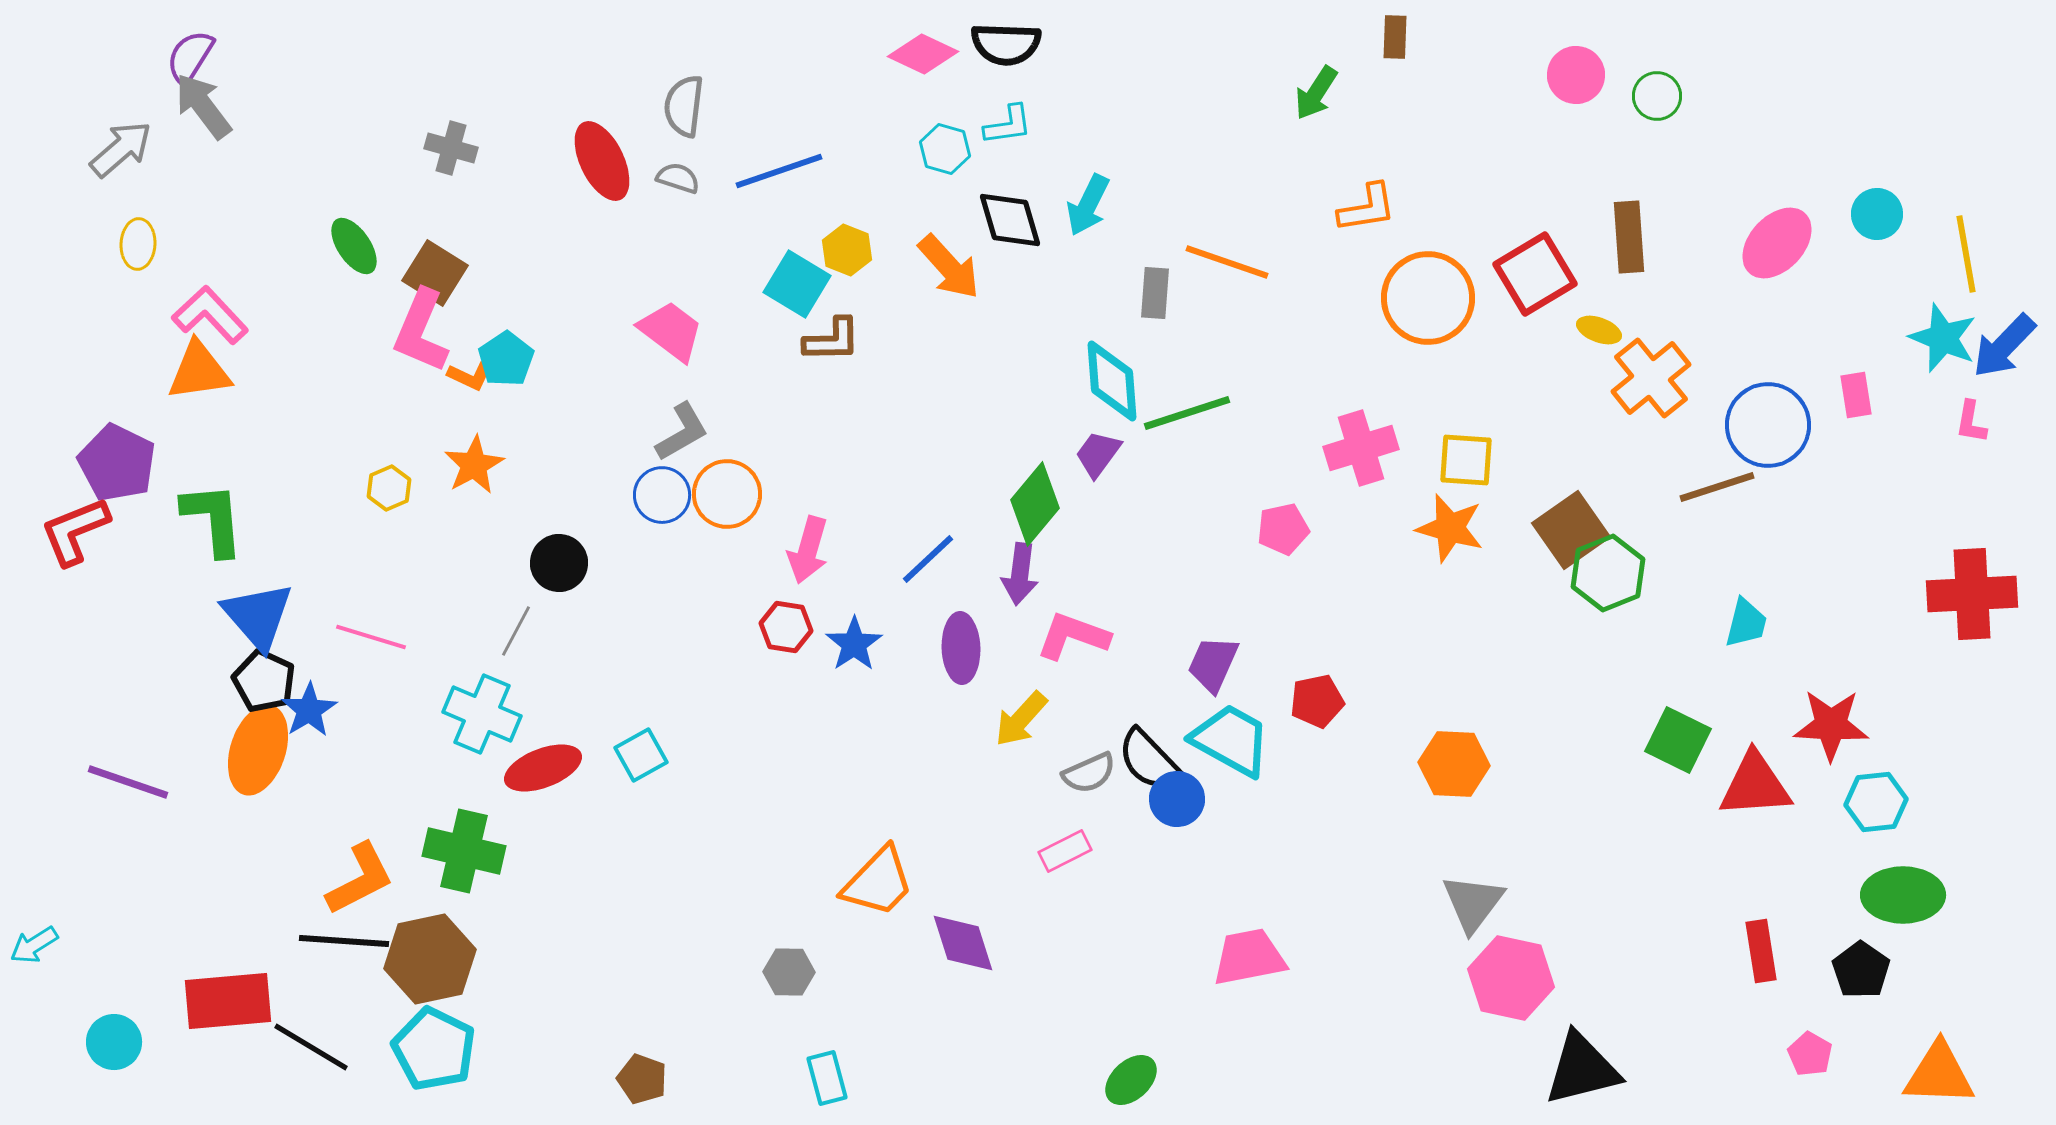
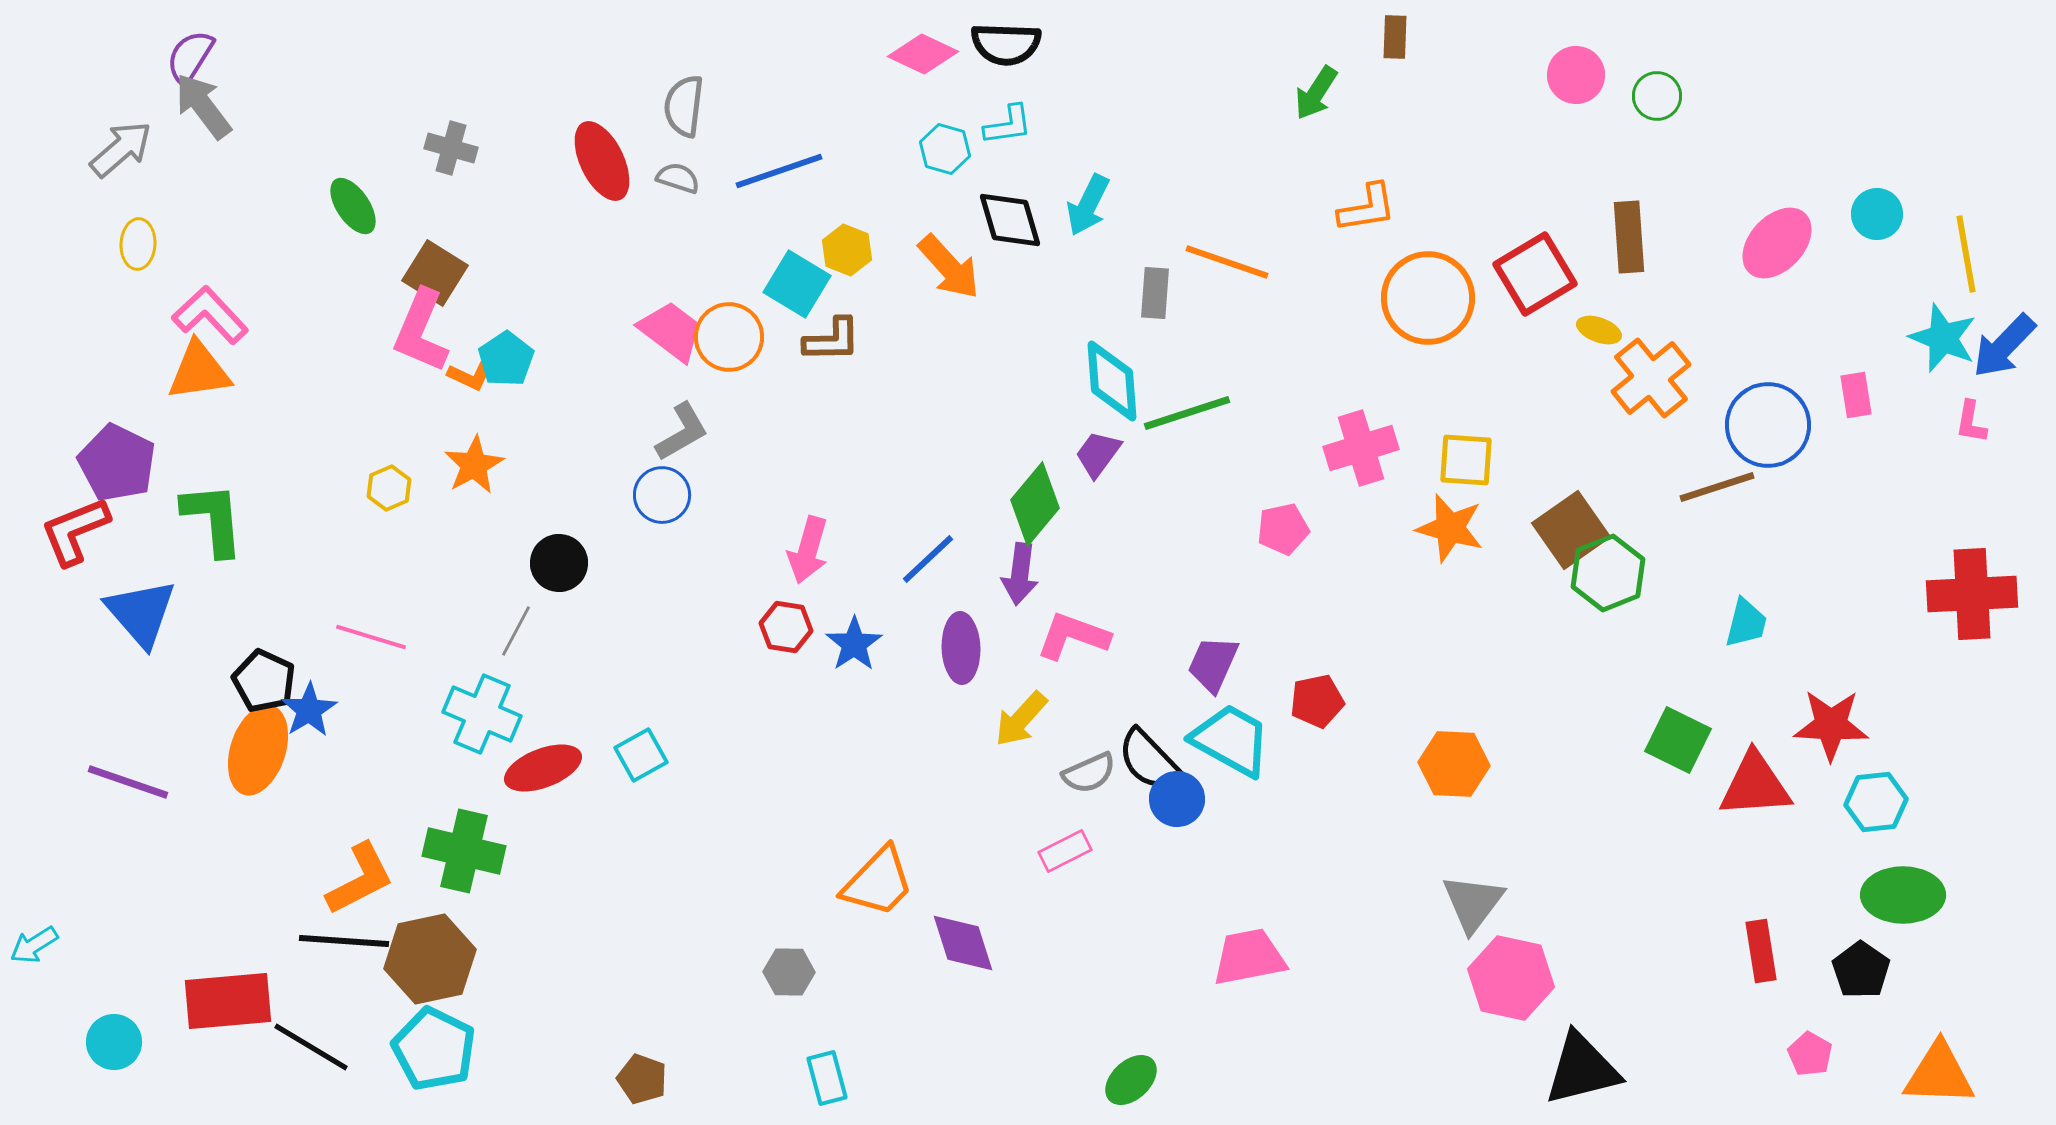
green ellipse at (354, 246): moved 1 px left, 40 px up
orange circle at (727, 494): moved 2 px right, 157 px up
blue triangle at (258, 616): moved 117 px left, 3 px up
